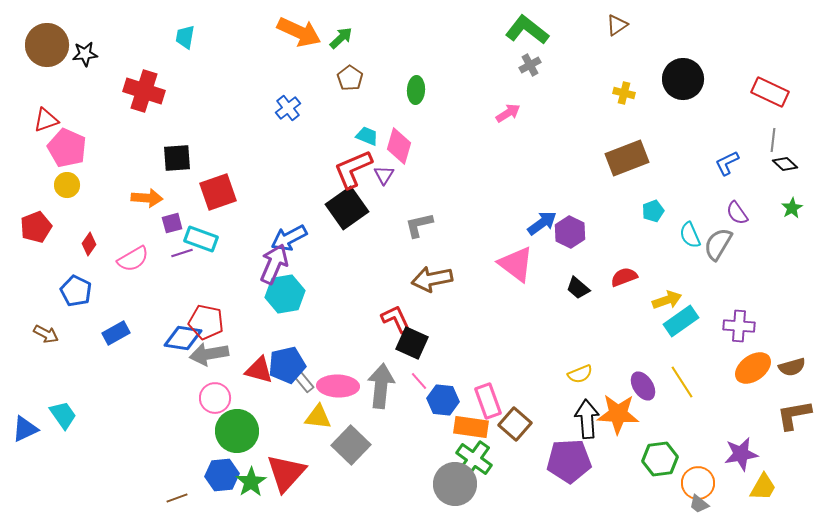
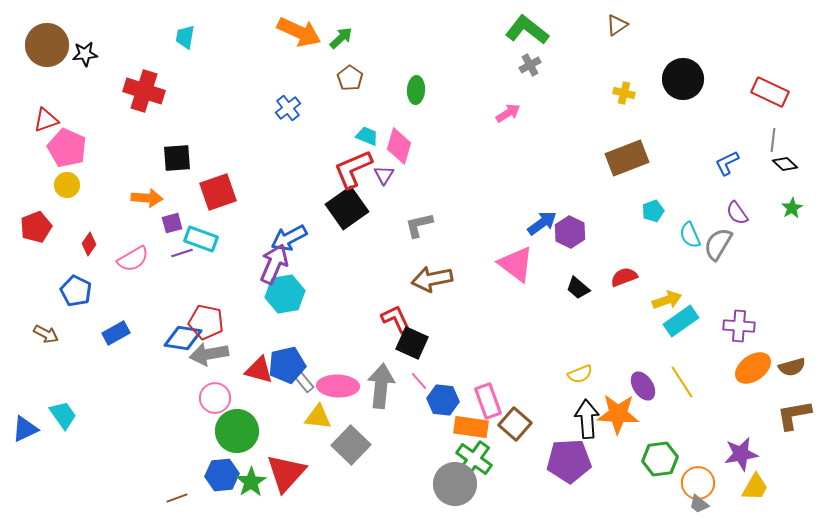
yellow trapezoid at (763, 487): moved 8 px left
